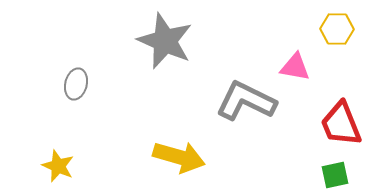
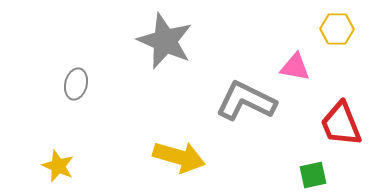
green square: moved 22 px left
